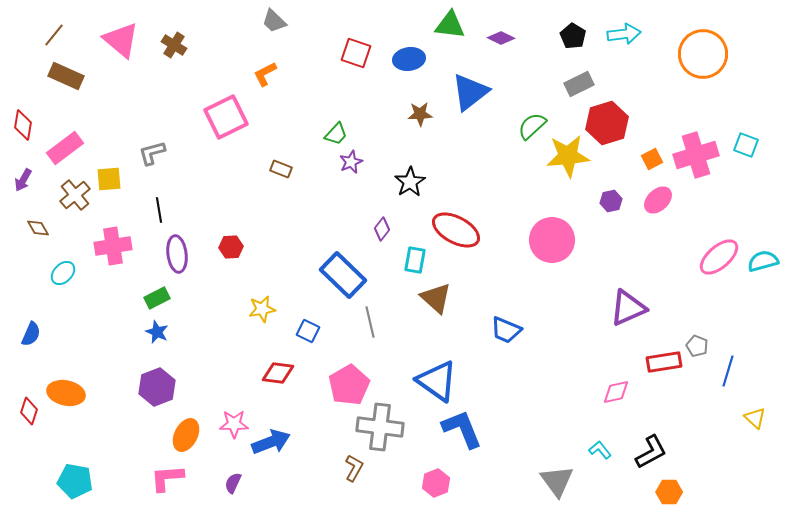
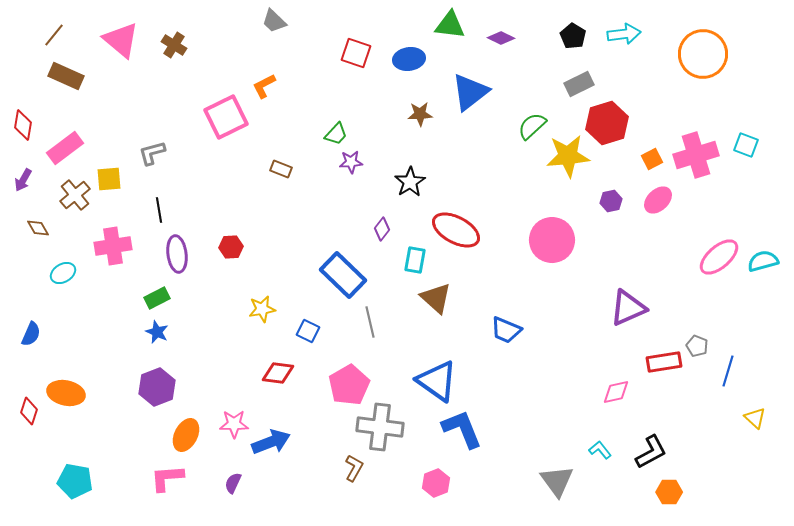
orange L-shape at (265, 74): moved 1 px left, 12 px down
purple star at (351, 162): rotated 20 degrees clockwise
cyan ellipse at (63, 273): rotated 15 degrees clockwise
